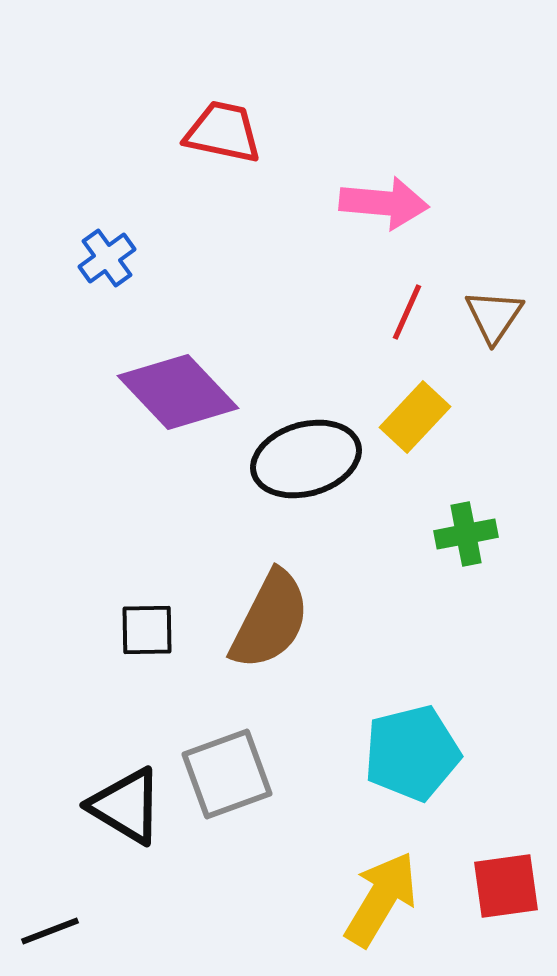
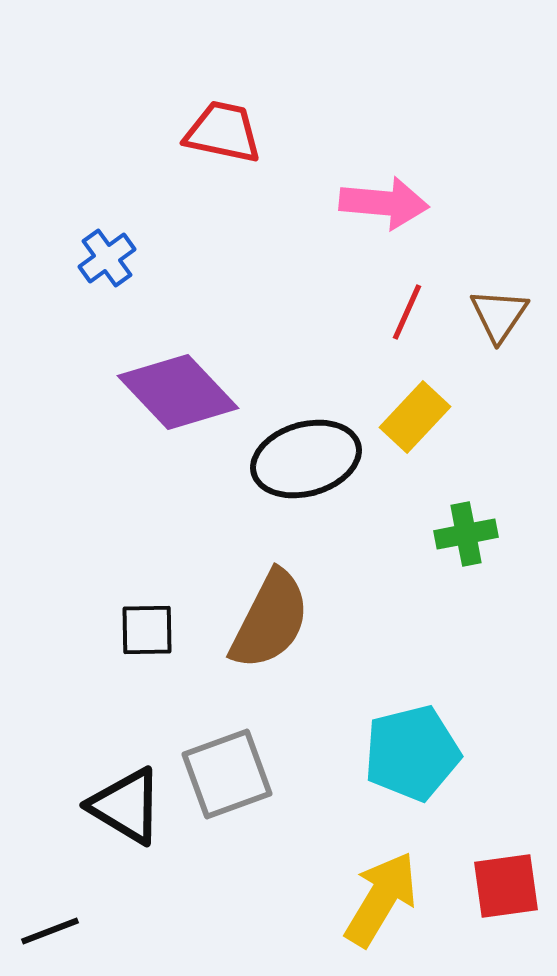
brown triangle: moved 5 px right, 1 px up
